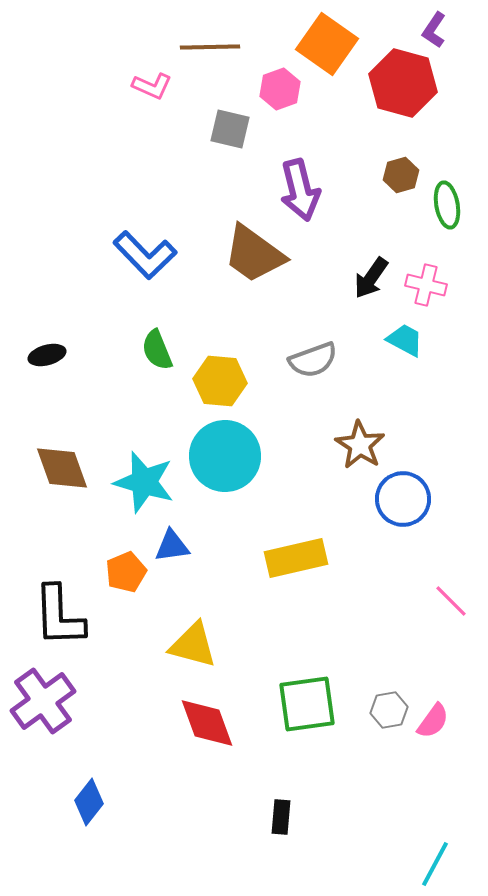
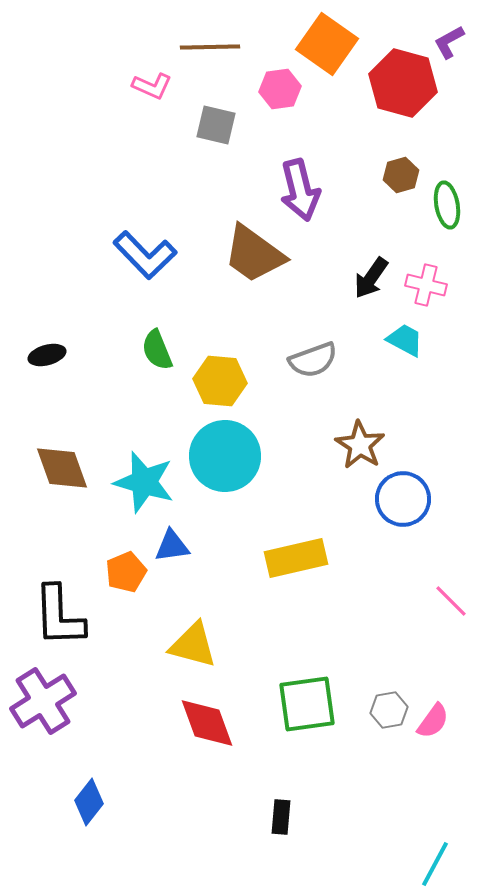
purple L-shape: moved 15 px right, 12 px down; rotated 27 degrees clockwise
pink hexagon: rotated 12 degrees clockwise
gray square: moved 14 px left, 4 px up
purple cross: rotated 4 degrees clockwise
